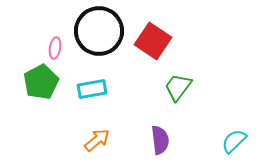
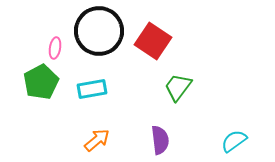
cyan semicircle: rotated 8 degrees clockwise
